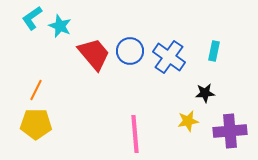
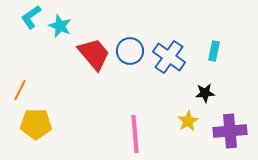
cyan L-shape: moved 1 px left, 1 px up
orange line: moved 16 px left
yellow star: rotated 20 degrees counterclockwise
